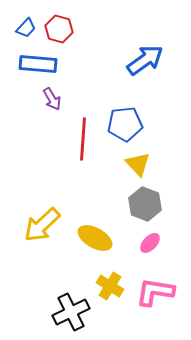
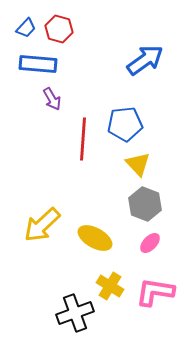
black cross: moved 4 px right, 1 px down; rotated 6 degrees clockwise
